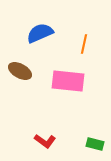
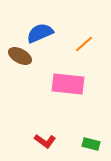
orange line: rotated 36 degrees clockwise
brown ellipse: moved 15 px up
pink rectangle: moved 3 px down
green rectangle: moved 4 px left
